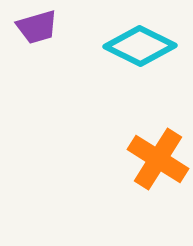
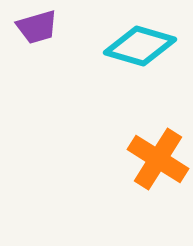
cyan diamond: rotated 10 degrees counterclockwise
